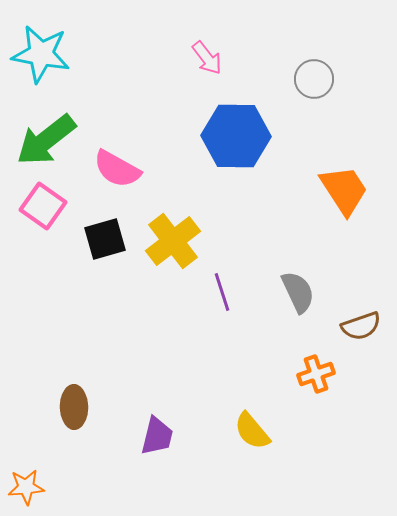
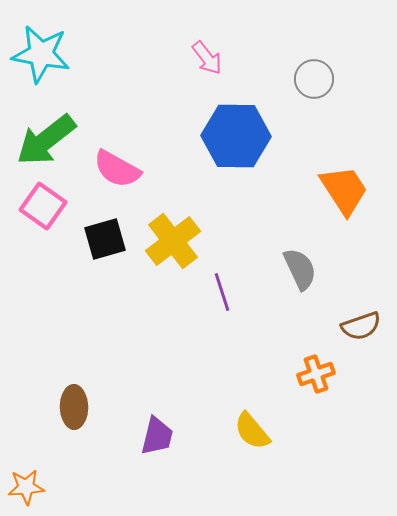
gray semicircle: moved 2 px right, 23 px up
